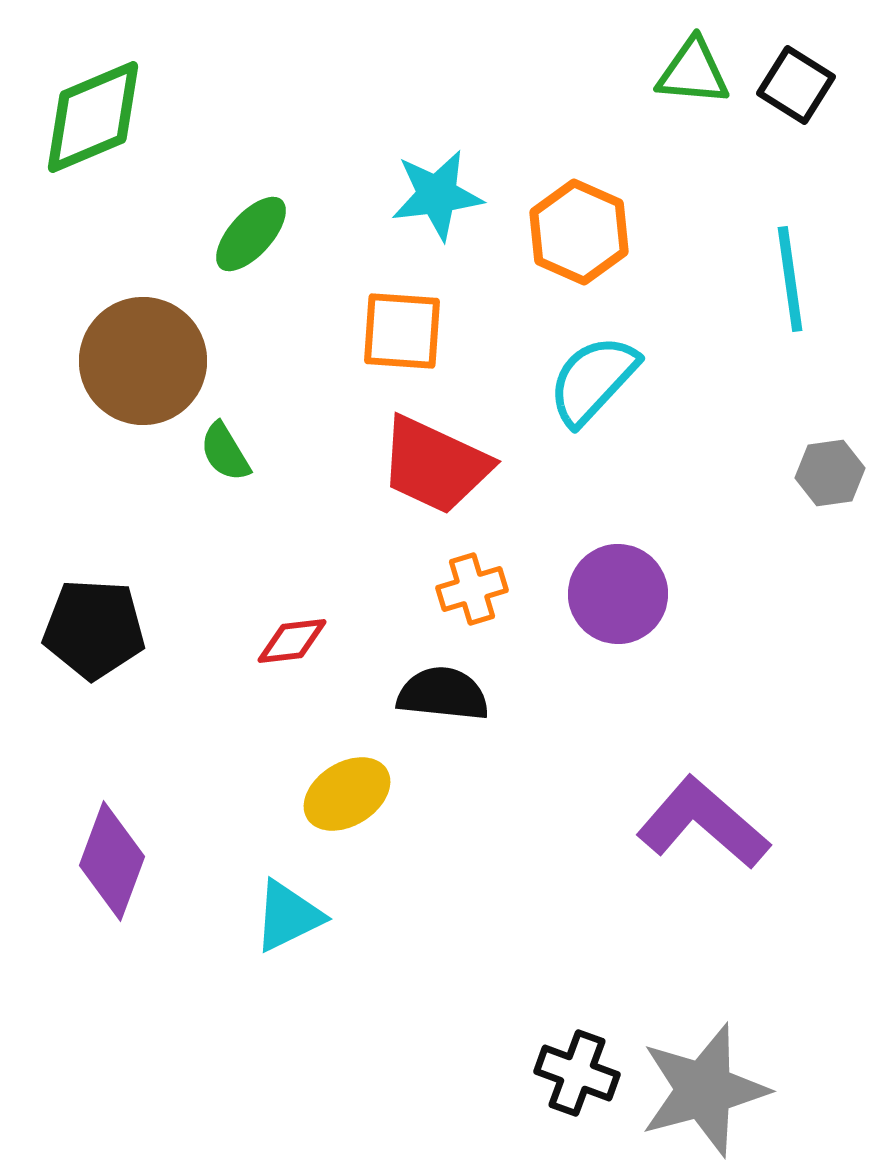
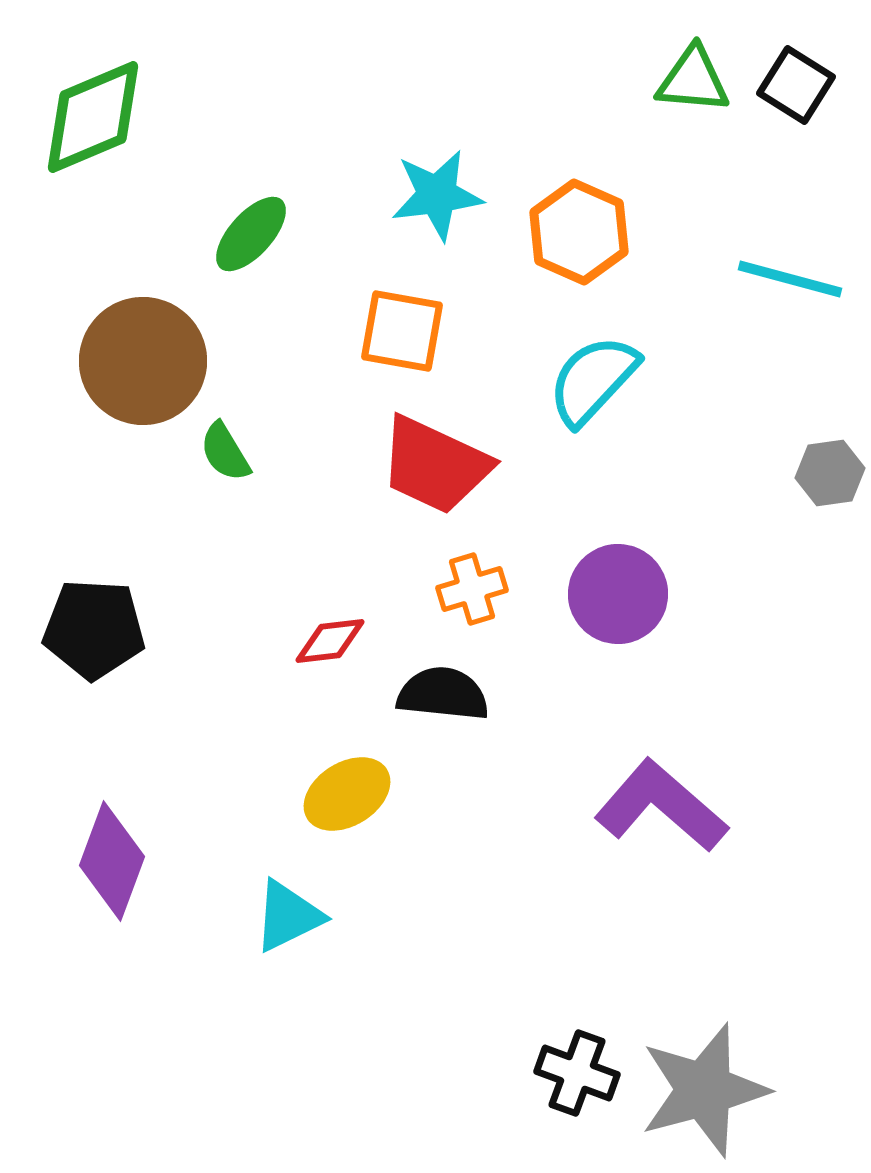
green triangle: moved 8 px down
cyan line: rotated 67 degrees counterclockwise
orange square: rotated 6 degrees clockwise
red diamond: moved 38 px right
purple L-shape: moved 42 px left, 17 px up
